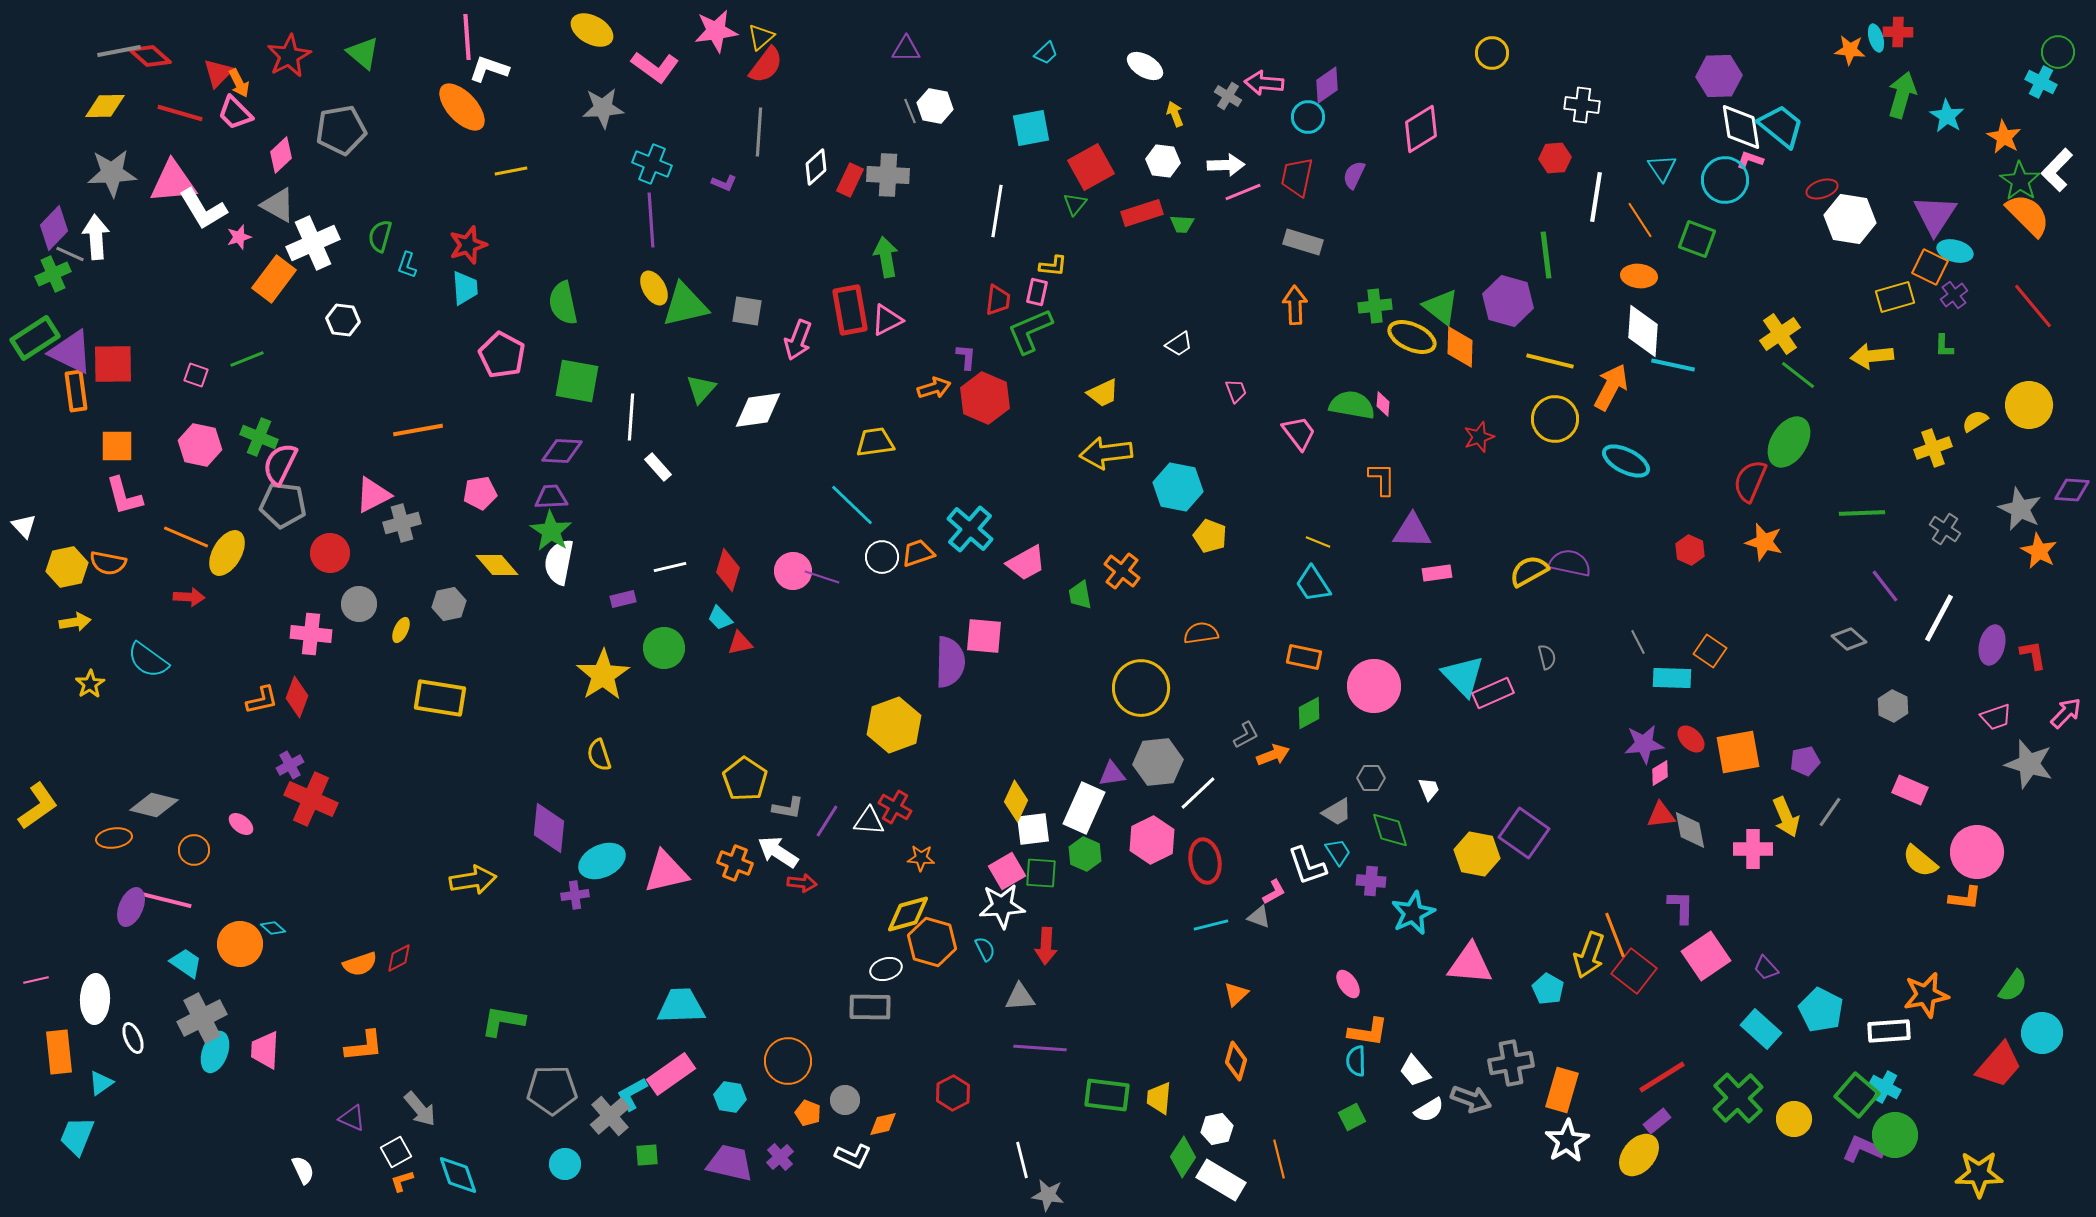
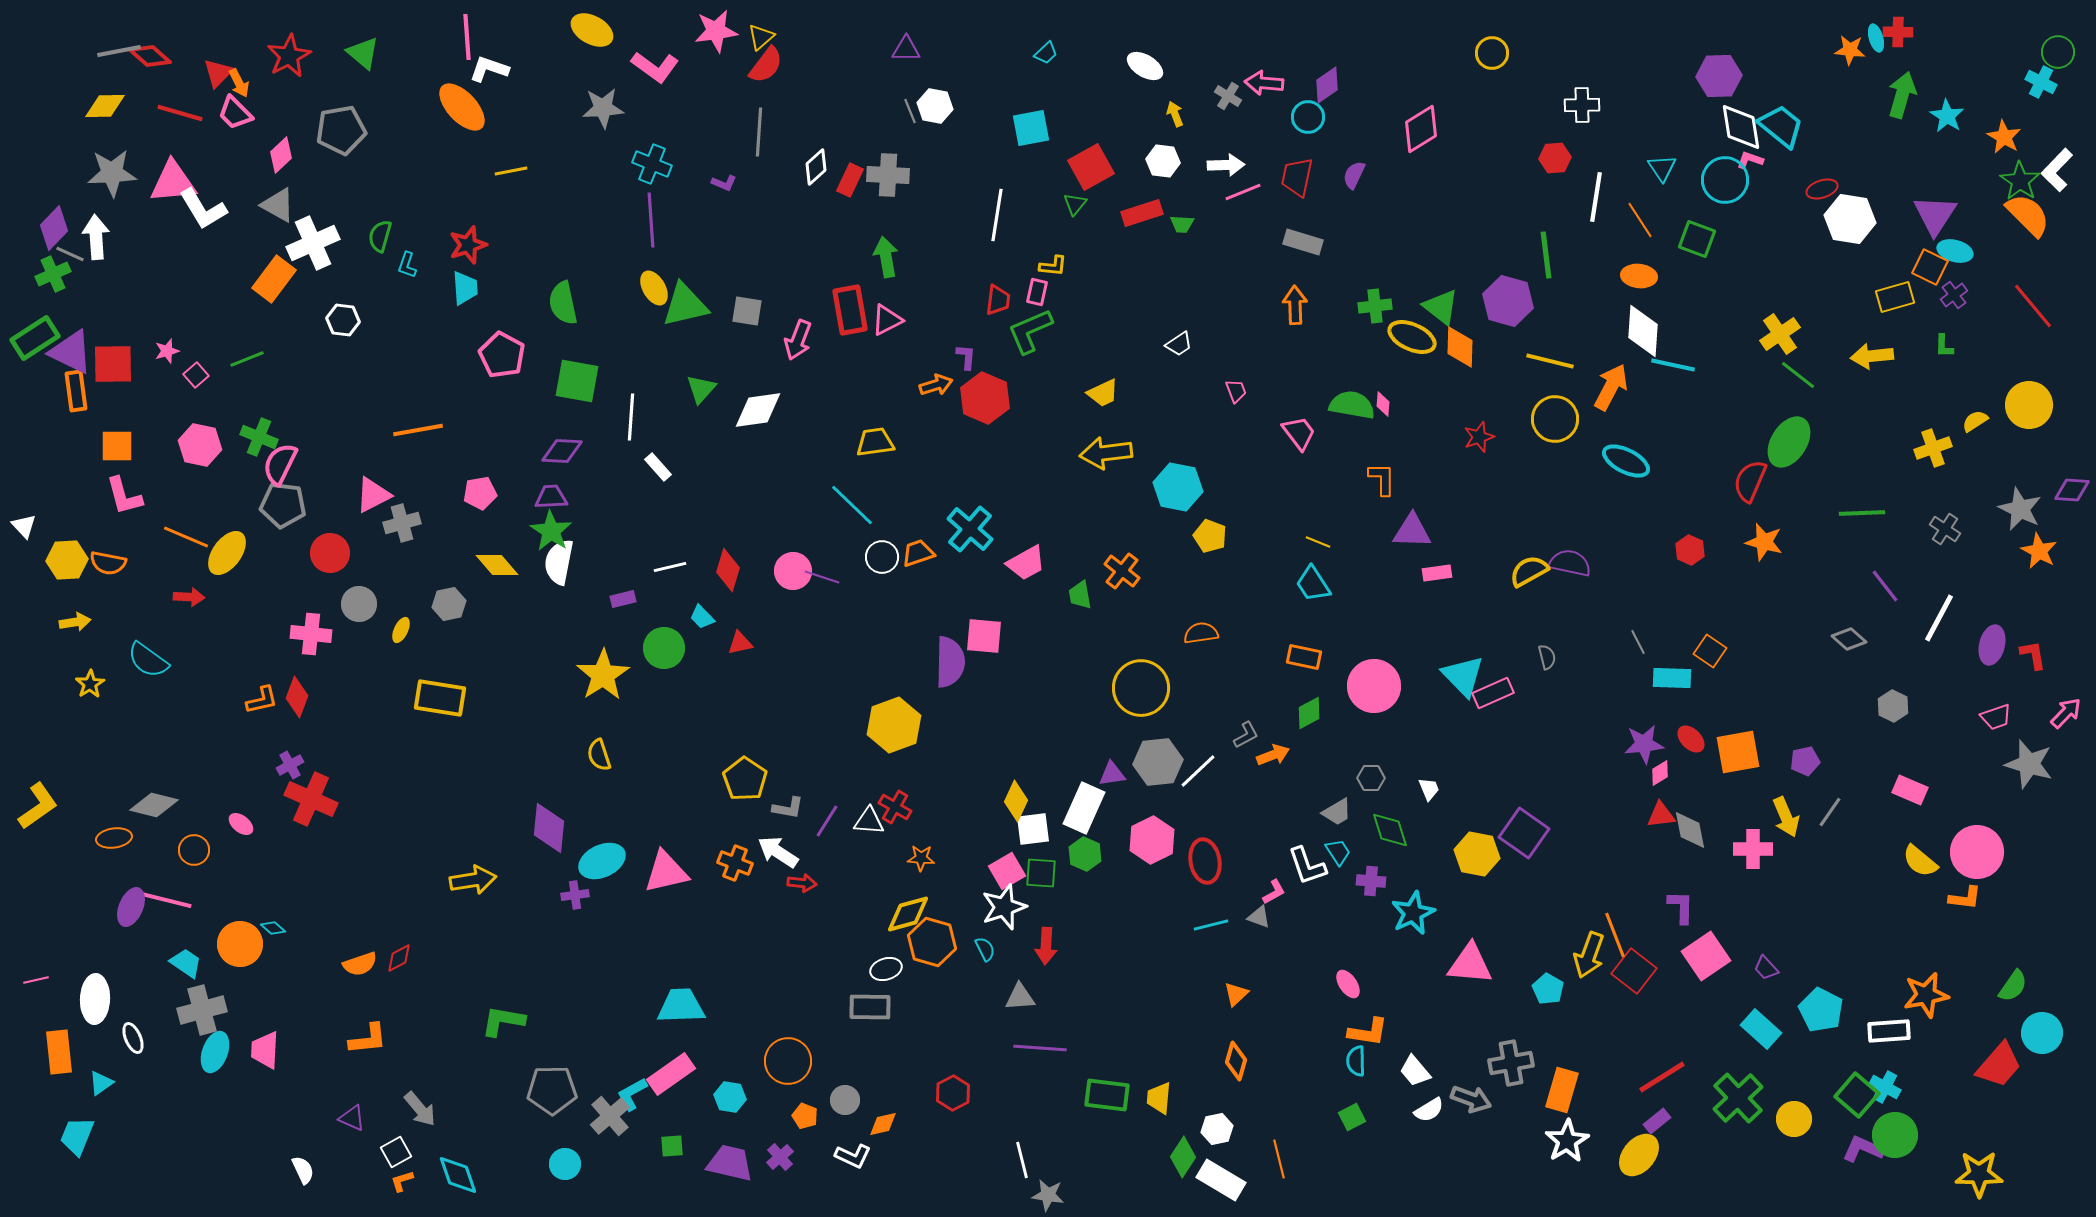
white cross at (1582, 105): rotated 8 degrees counterclockwise
white line at (997, 211): moved 4 px down
pink star at (239, 237): moved 72 px left, 114 px down
pink square at (196, 375): rotated 30 degrees clockwise
orange arrow at (934, 388): moved 2 px right, 3 px up
yellow ellipse at (227, 553): rotated 6 degrees clockwise
yellow hexagon at (67, 567): moved 7 px up; rotated 9 degrees clockwise
cyan trapezoid at (720, 618): moved 18 px left, 1 px up
white line at (1198, 793): moved 22 px up
white star at (1002, 906): moved 2 px right, 1 px down; rotated 15 degrees counterclockwise
gray cross at (202, 1018): moved 8 px up; rotated 12 degrees clockwise
orange L-shape at (364, 1046): moved 4 px right, 7 px up
orange pentagon at (808, 1113): moved 3 px left, 3 px down
green square at (647, 1155): moved 25 px right, 9 px up
